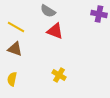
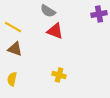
purple cross: rotated 21 degrees counterclockwise
yellow line: moved 3 px left
yellow cross: rotated 16 degrees counterclockwise
